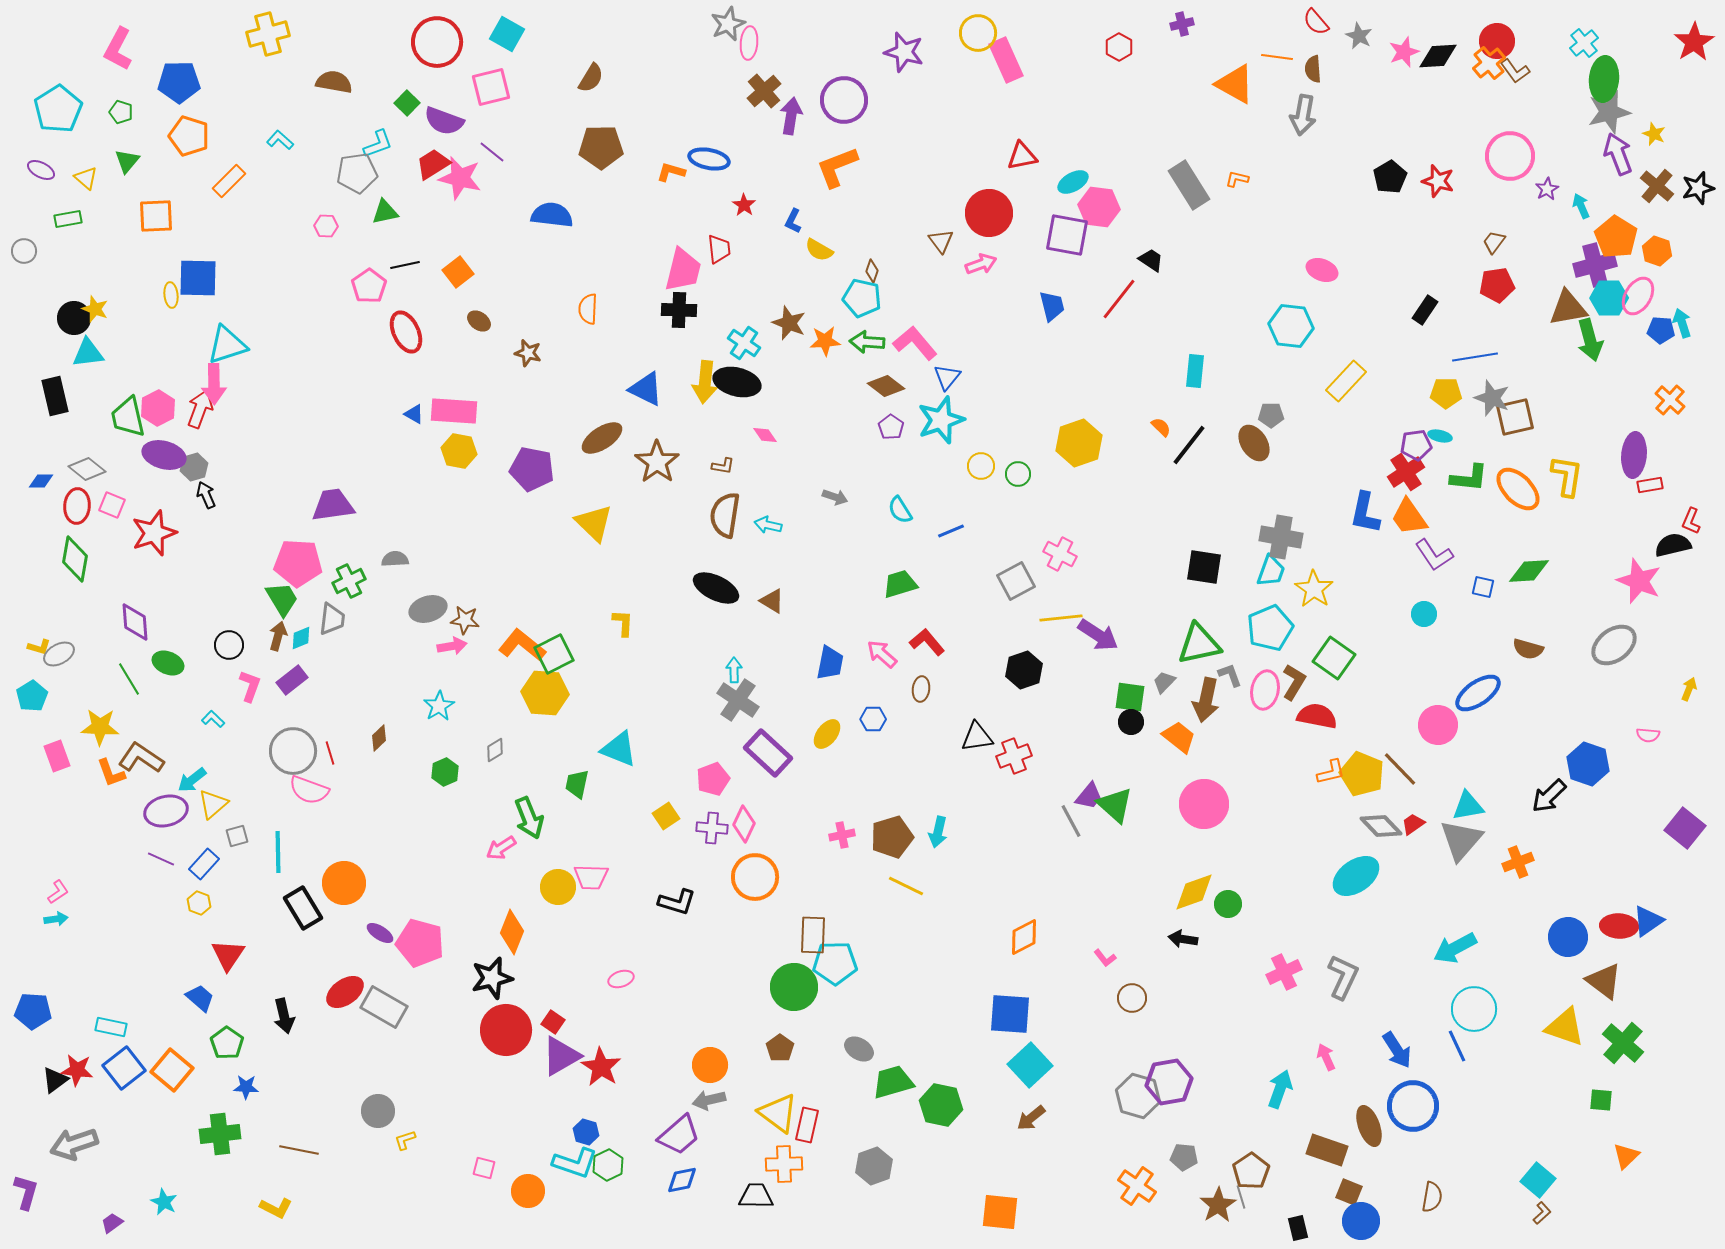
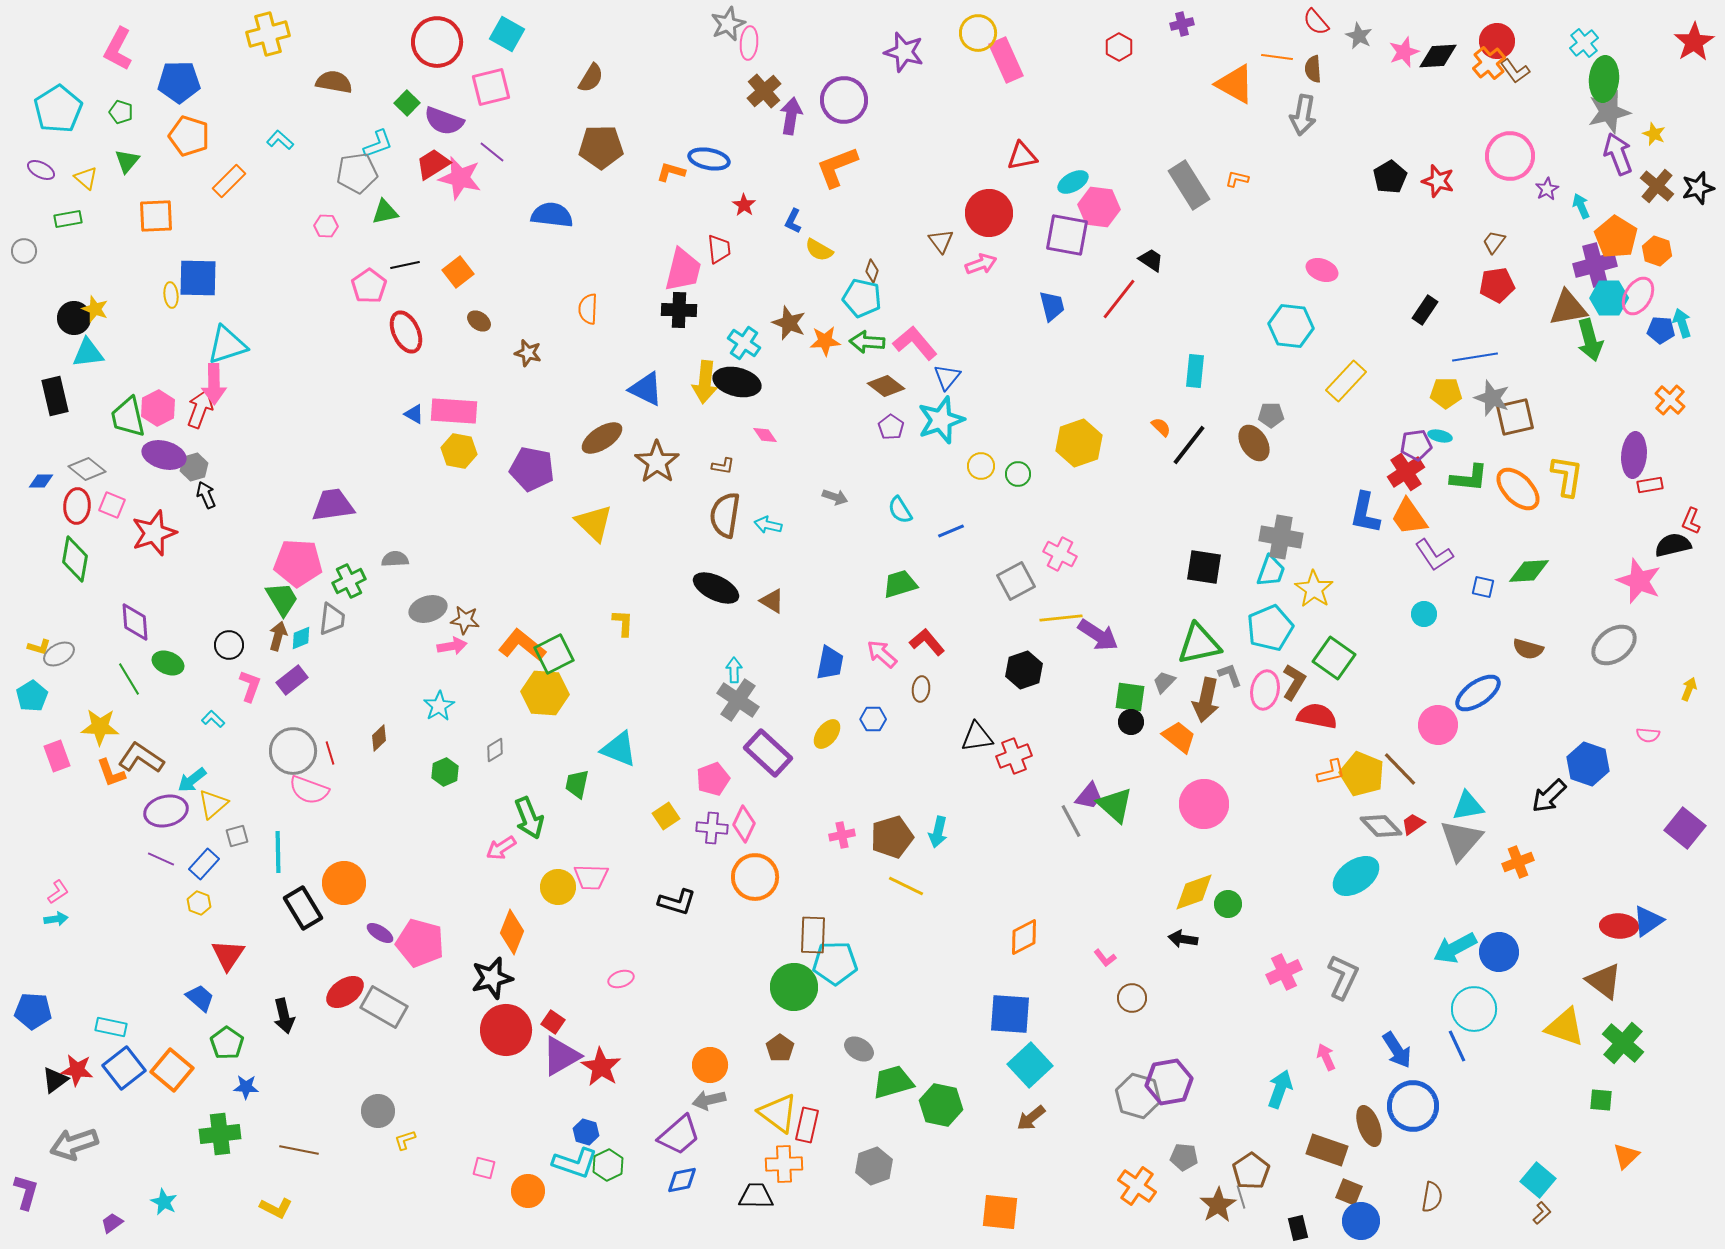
blue circle at (1568, 937): moved 69 px left, 15 px down
